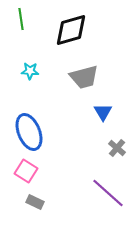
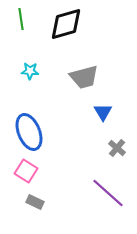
black diamond: moved 5 px left, 6 px up
